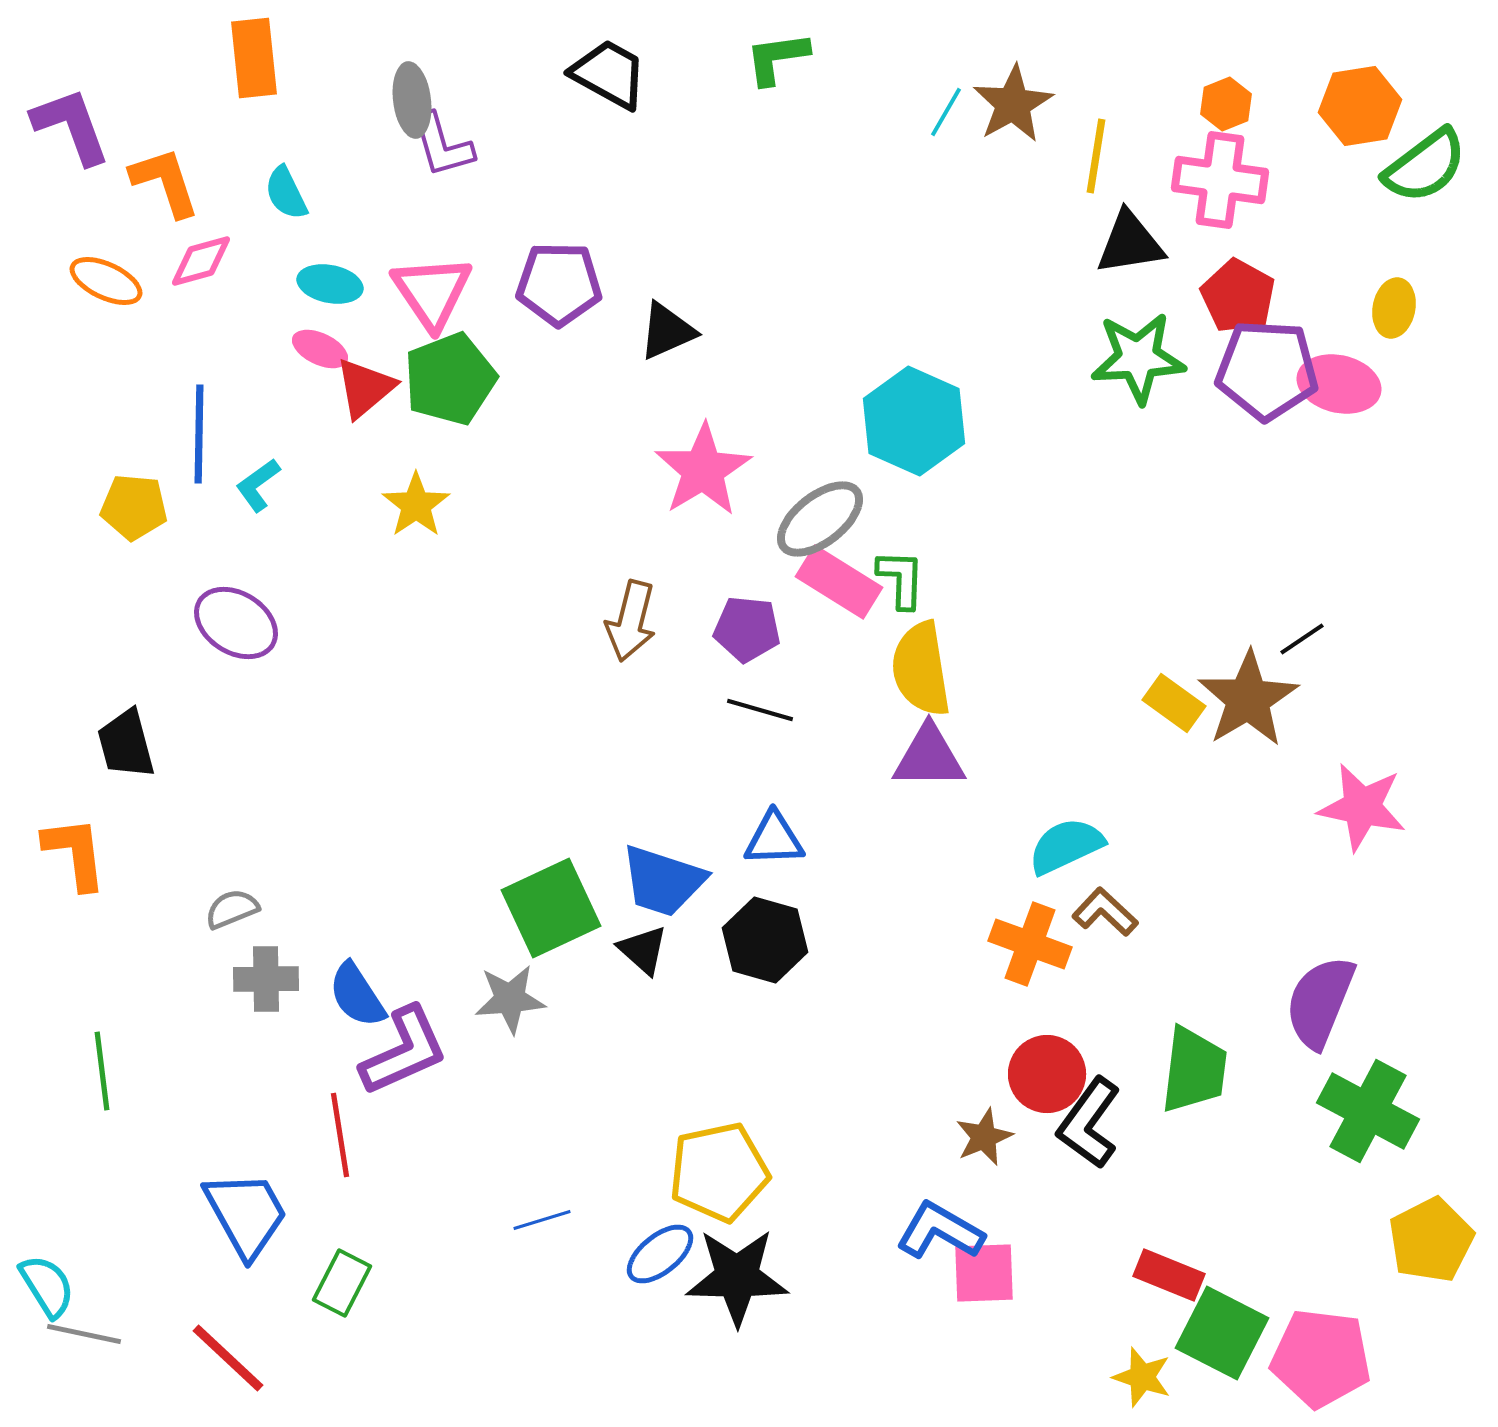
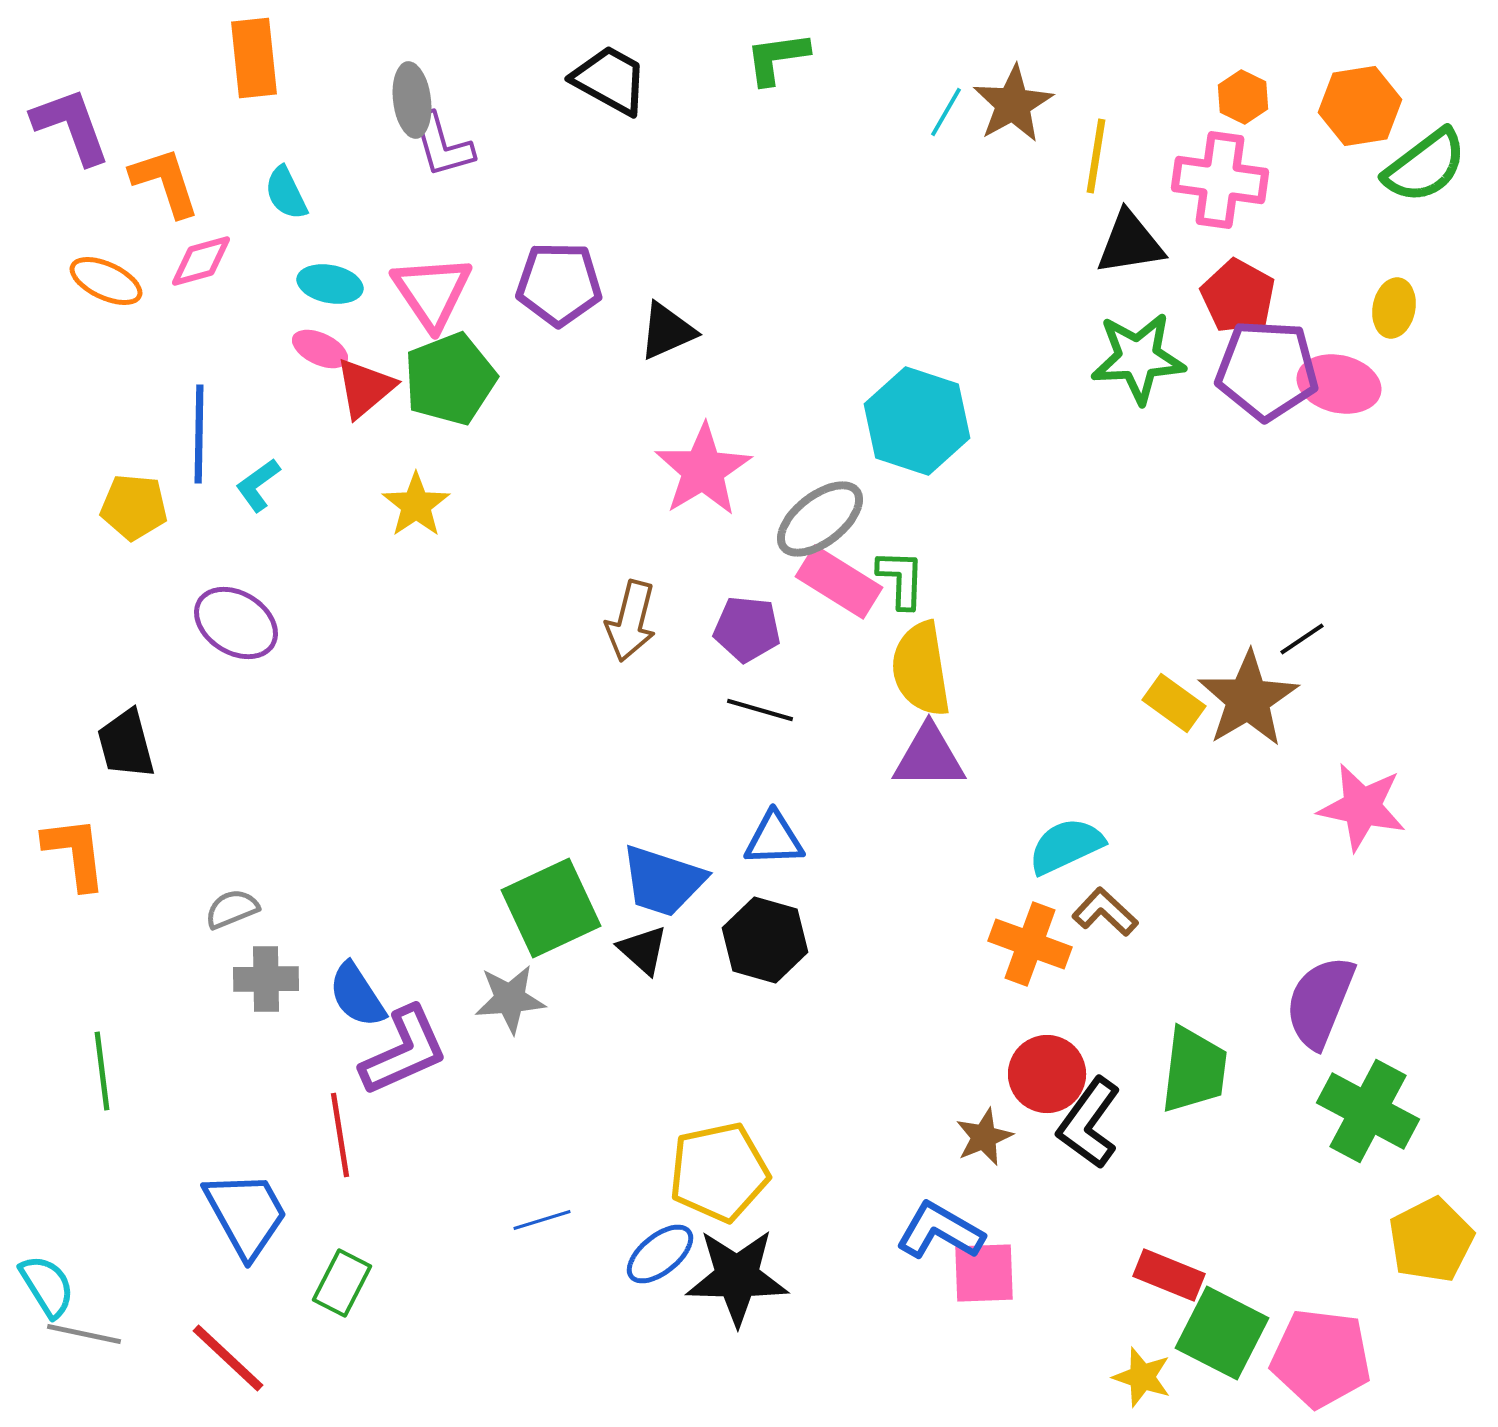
black trapezoid at (609, 74): moved 1 px right, 6 px down
orange hexagon at (1226, 104): moved 17 px right, 7 px up; rotated 12 degrees counterclockwise
cyan hexagon at (914, 421): moved 3 px right; rotated 6 degrees counterclockwise
